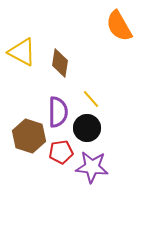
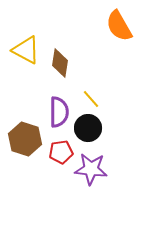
yellow triangle: moved 4 px right, 2 px up
purple semicircle: moved 1 px right
black circle: moved 1 px right
brown hexagon: moved 4 px left, 3 px down
purple star: moved 1 px left, 2 px down
